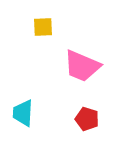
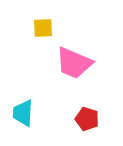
yellow square: moved 1 px down
pink trapezoid: moved 8 px left, 3 px up
